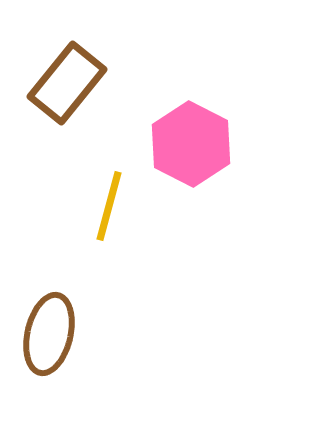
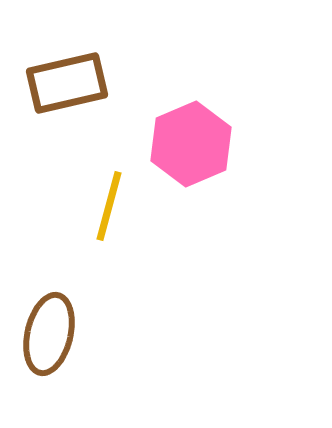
brown rectangle: rotated 38 degrees clockwise
pink hexagon: rotated 10 degrees clockwise
